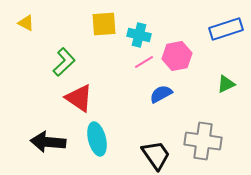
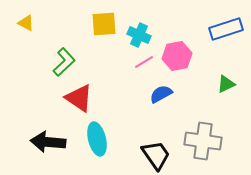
cyan cross: rotated 10 degrees clockwise
